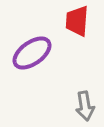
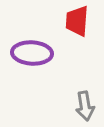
purple ellipse: rotated 39 degrees clockwise
